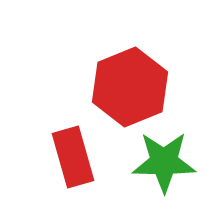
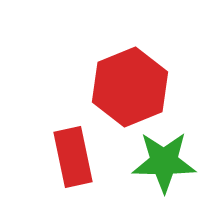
red rectangle: rotated 4 degrees clockwise
